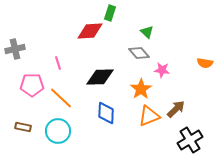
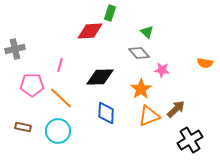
pink line: moved 2 px right, 2 px down; rotated 32 degrees clockwise
